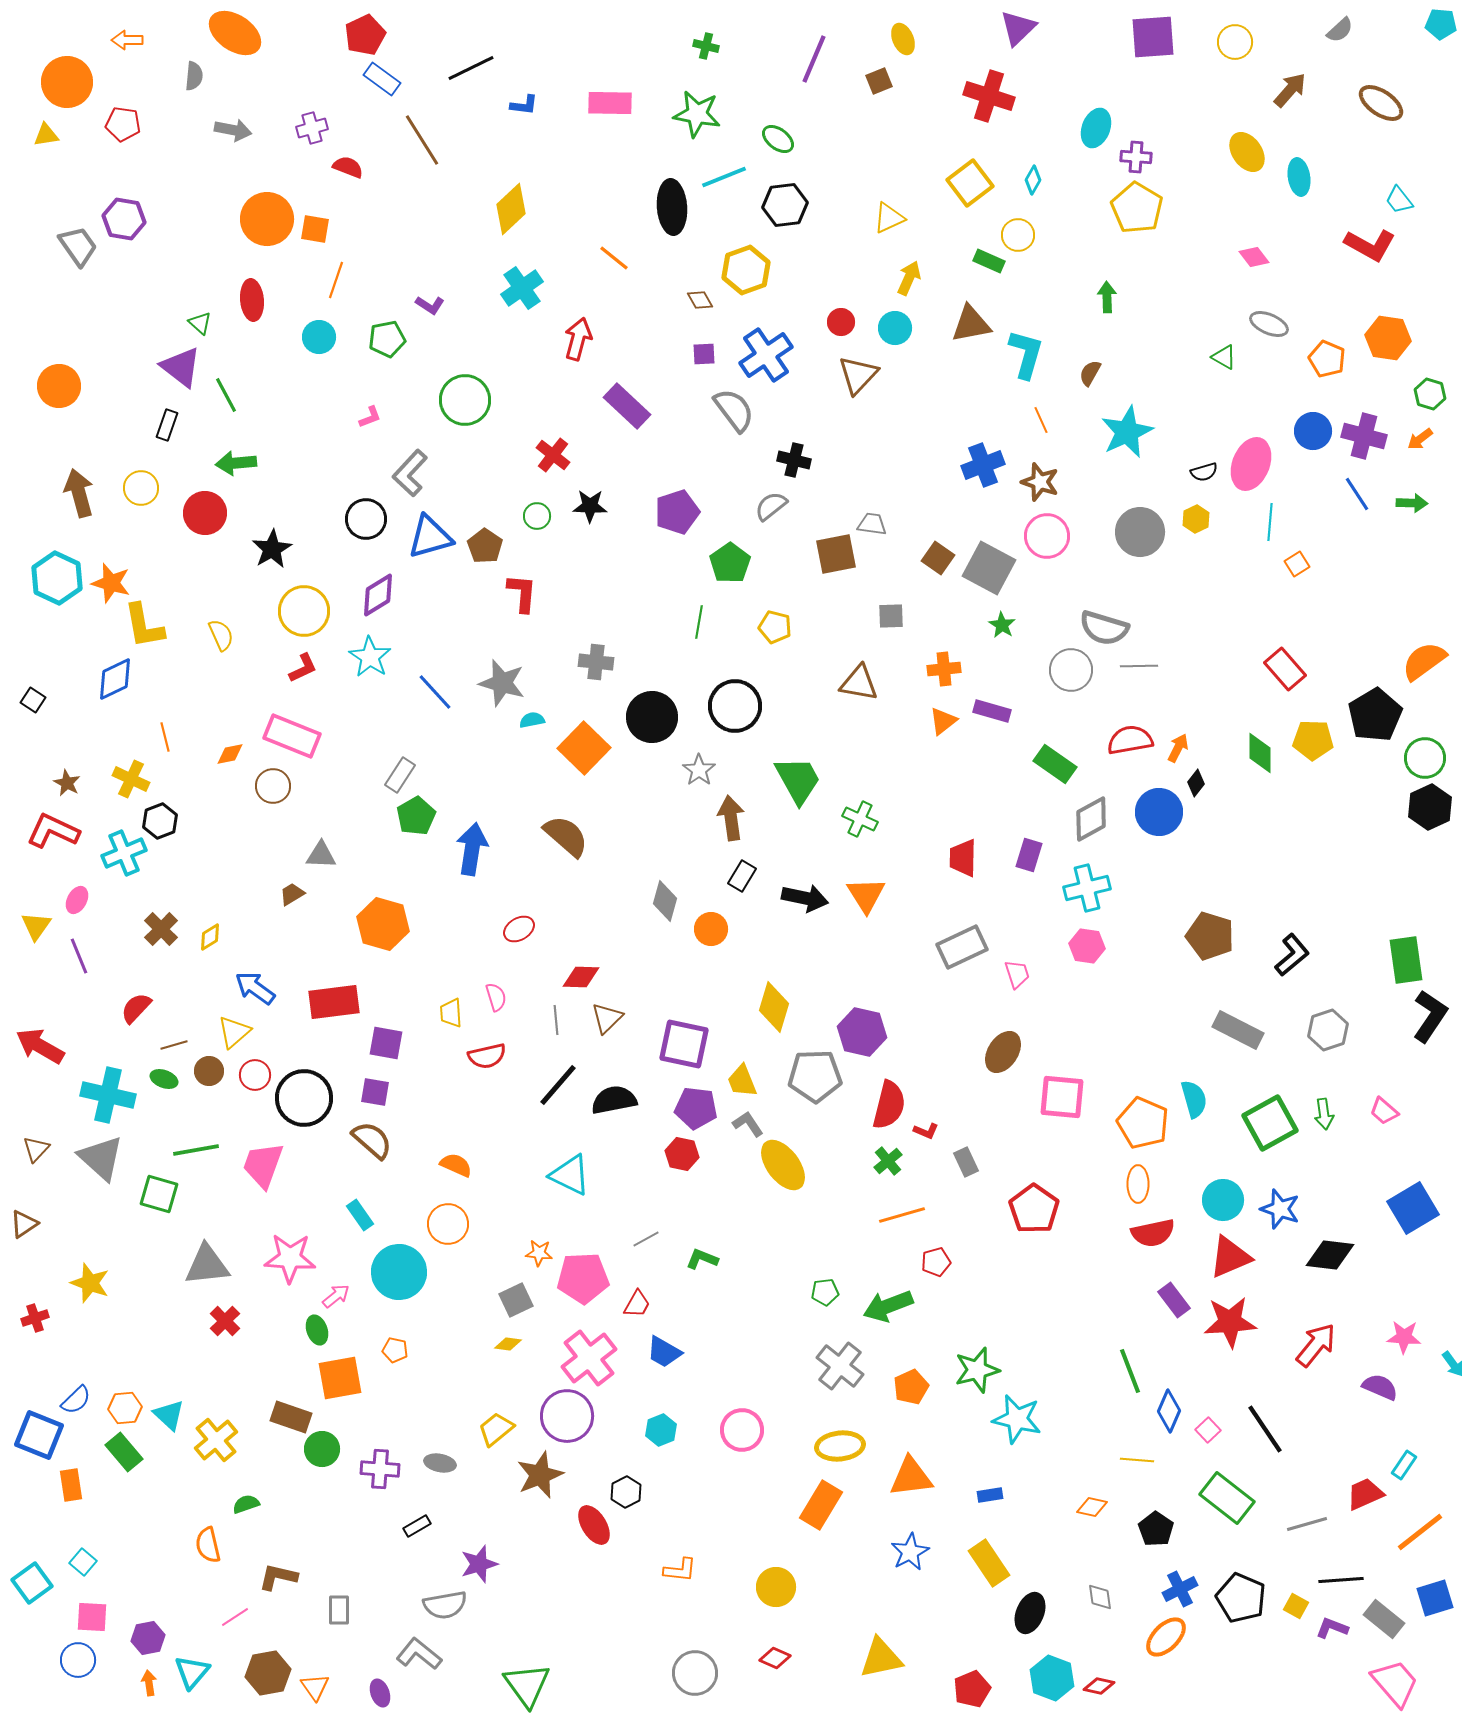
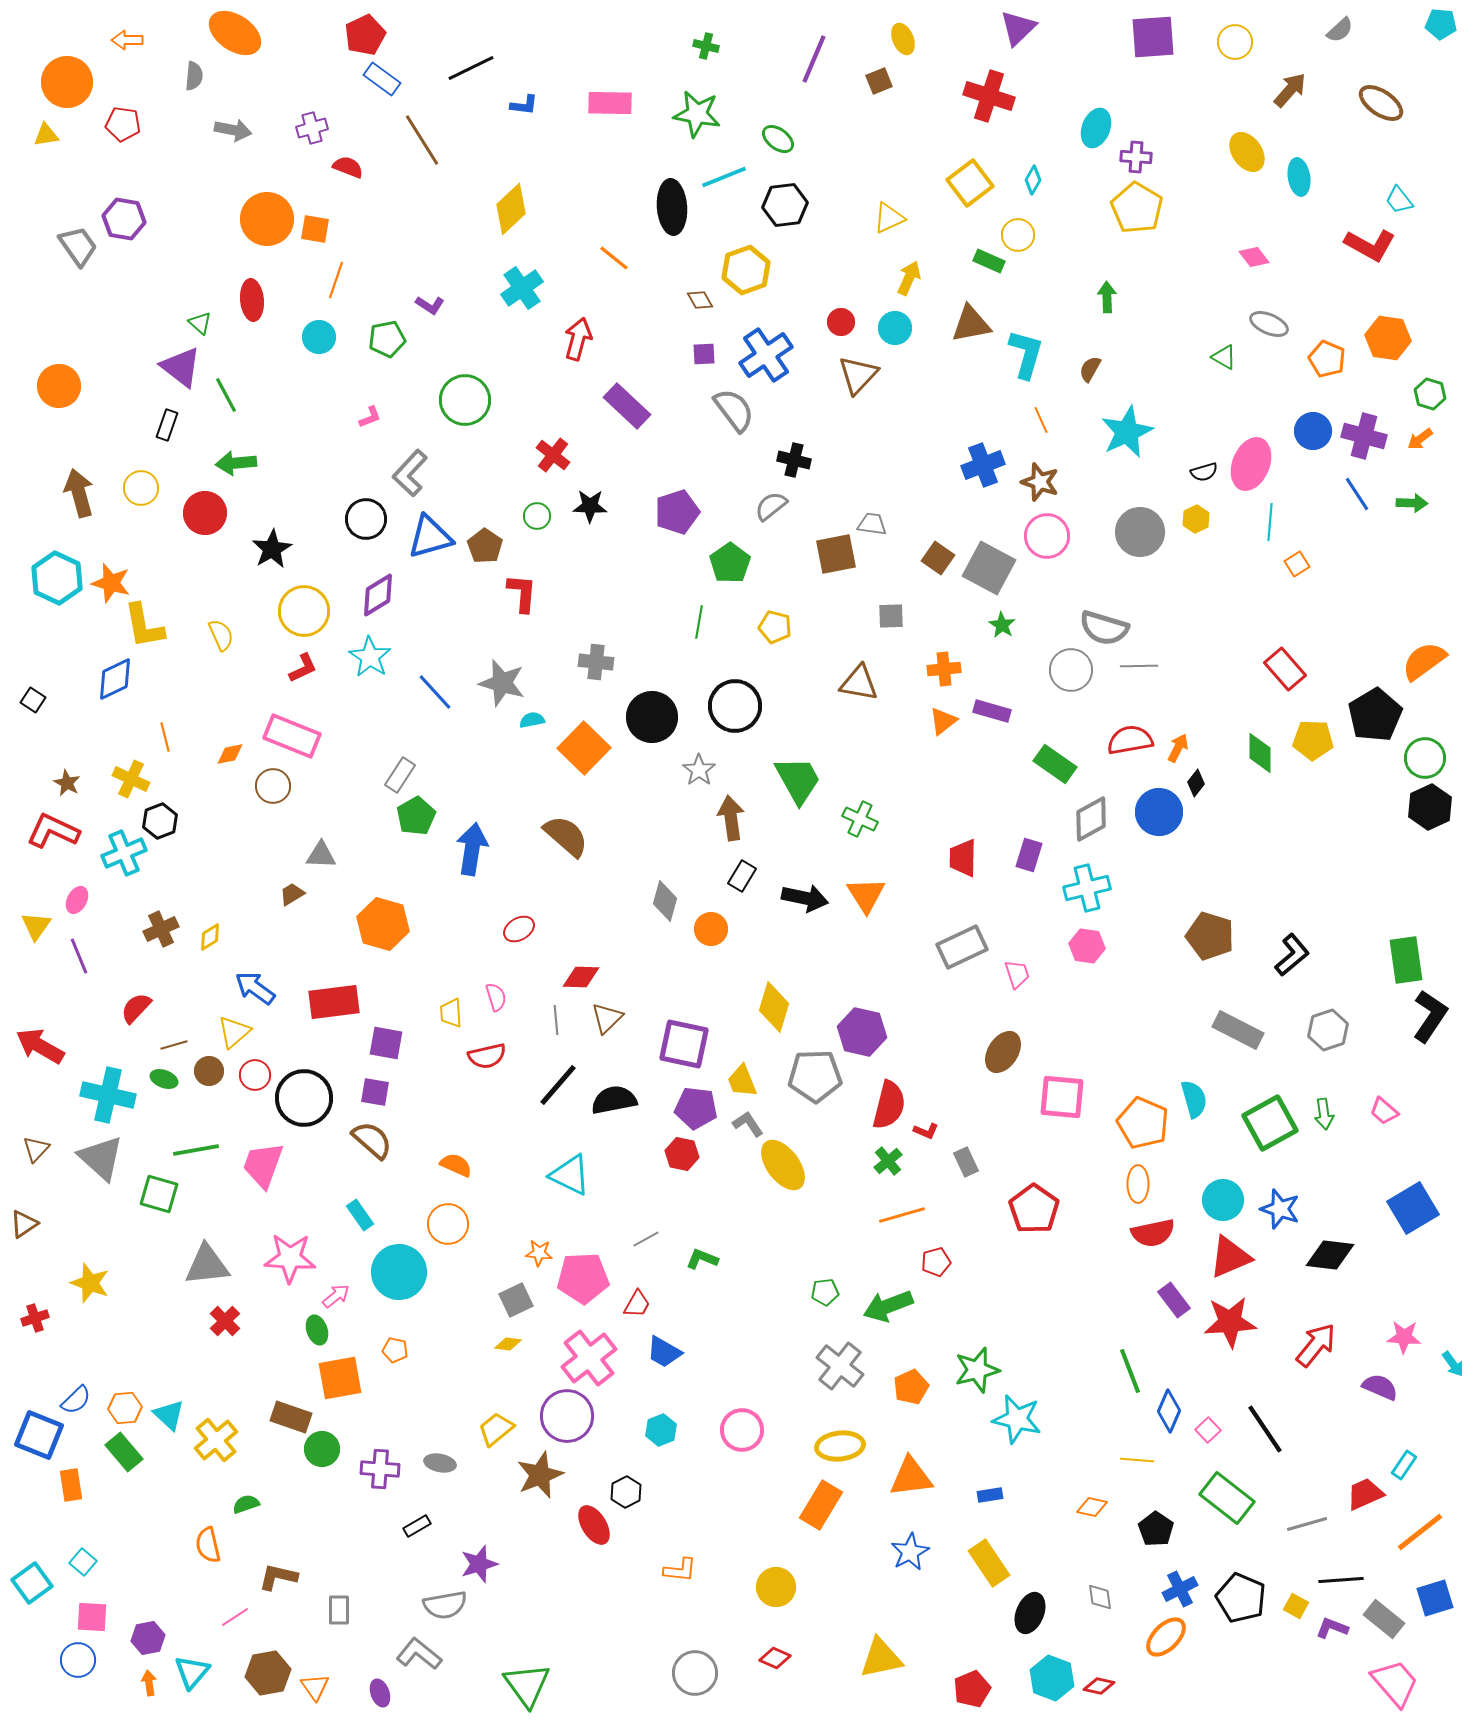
brown semicircle at (1090, 373): moved 4 px up
brown cross at (161, 929): rotated 20 degrees clockwise
